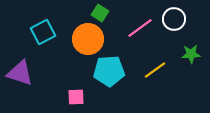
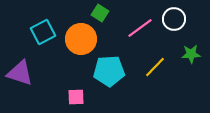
orange circle: moved 7 px left
yellow line: moved 3 px up; rotated 10 degrees counterclockwise
